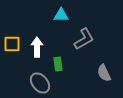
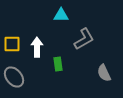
gray ellipse: moved 26 px left, 6 px up
